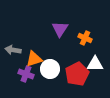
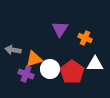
red pentagon: moved 5 px left, 2 px up; rotated 10 degrees counterclockwise
